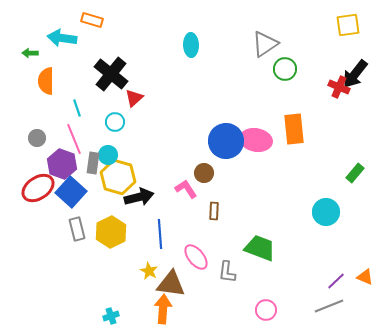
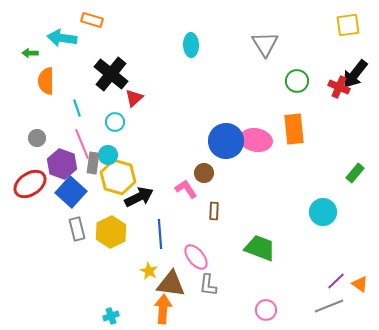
gray triangle at (265, 44): rotated 28 degrees counterclockwise
green circle at (285, 69): moved 12 px right, 12 px down
pink line at (74, 139): moved 8 px right, 5 px down
red ellipse at (38, 188): moved 8 px left, 4 px up
black arrow at (139, 197): rotated 12 degrees counterclockwise
cyan circle at (326, 212): moved 3 px left
gray L-shape at (227, 272): moved 19 px left, 13 px down
orange triangle at (365, 277): moved 5 px left, 7 px down; rotated 12 degrees clockwise
